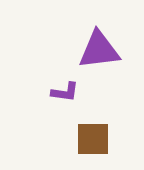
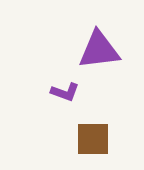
purple L-shape: rotated 12 degrees clockwise
